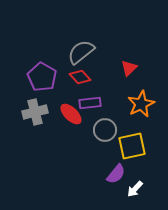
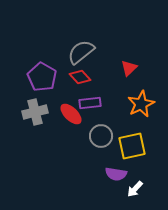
gray circle: moved 4 px left, 6 px down
purple semicircle: rotated 60 degrees clockwise
